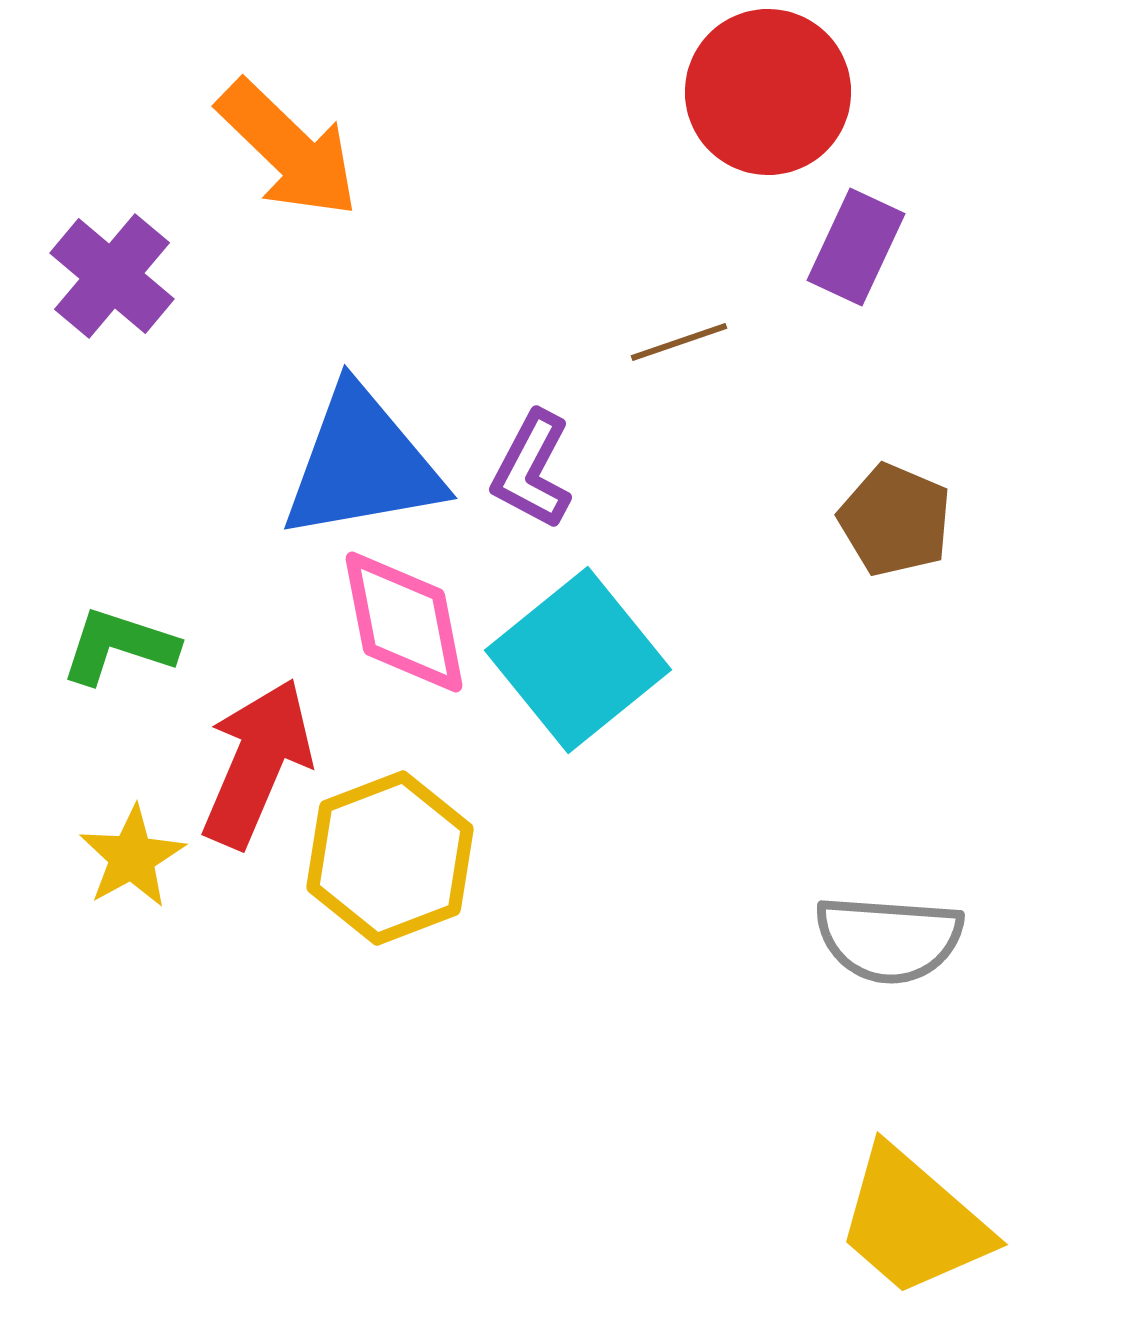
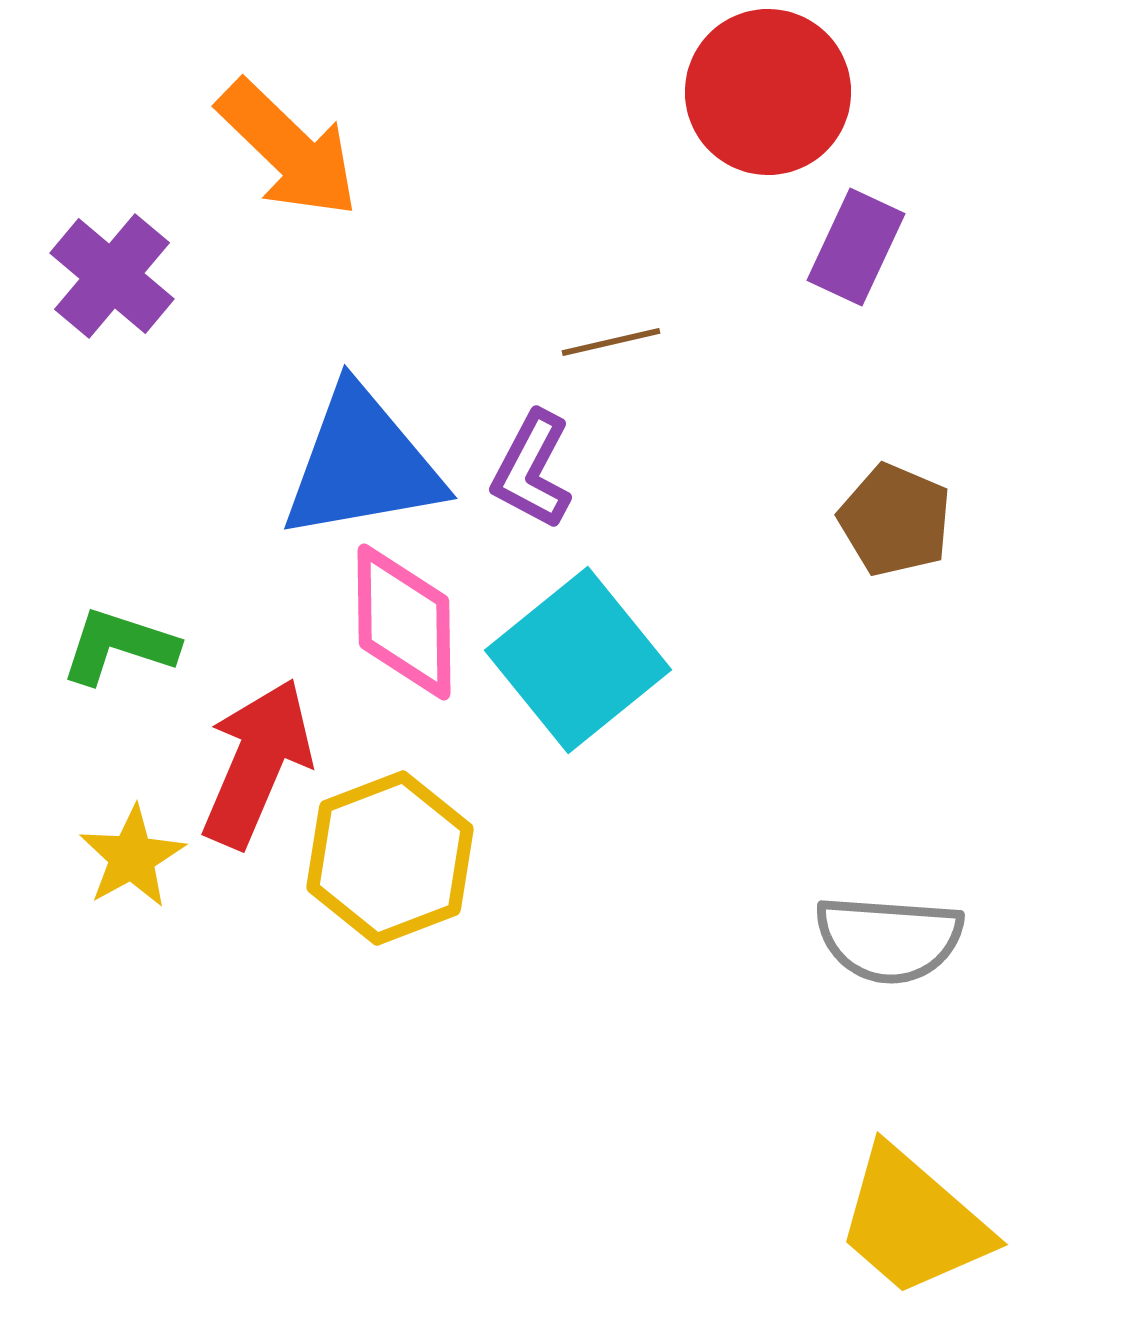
brown line: moved 68 px left; rotated 6 degrees clockwise
pink diamond: rotated 10 degrees clockwise
